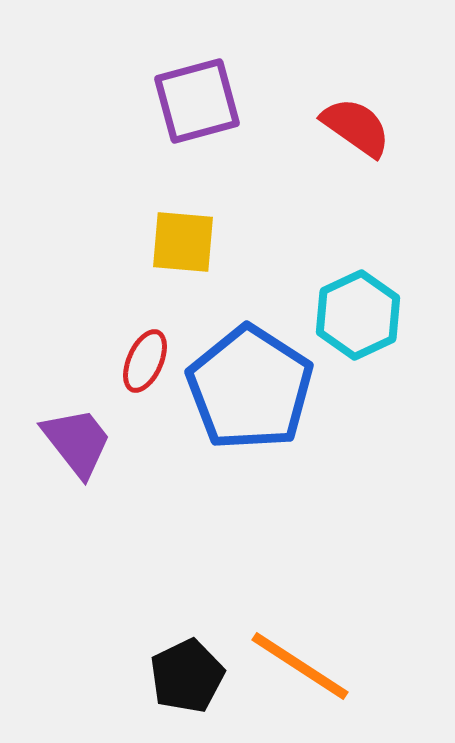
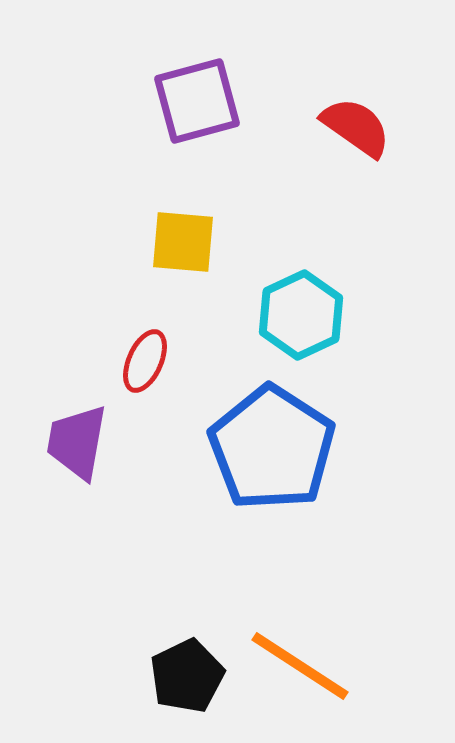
cyan hexagon: moved 57 px left
blue pentagon: moved 22 px right, 60 px down
purple trapezoid: rotated 132 degrees counterclockwise
